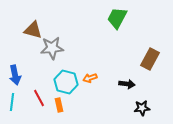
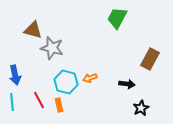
gray star: rotated 20 degrees clockwise
red line: moved 2 px down
cyan line: rotated 12 degrees counterclockwise
black star: moved 1 px left; rotated 21 degrees counterclockwise
